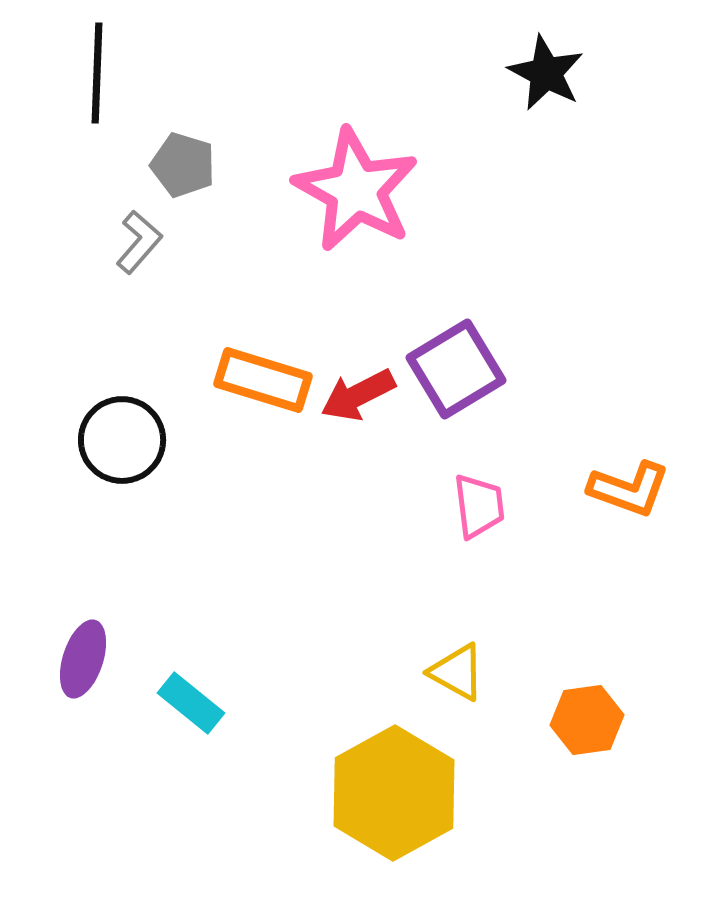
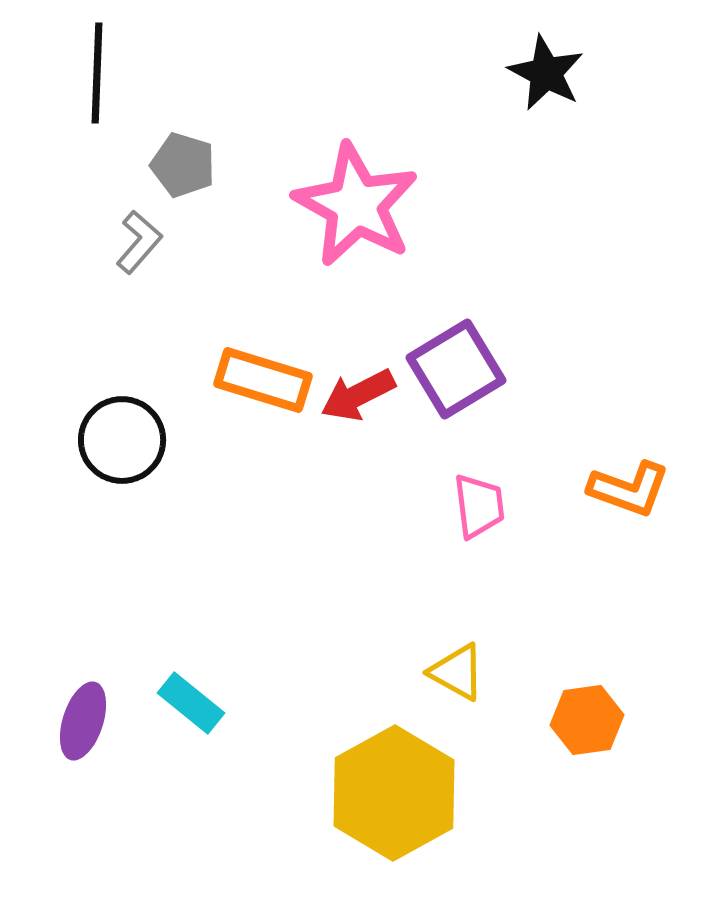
pink star: moved 15 px down
purple ellipse: moved 62 px down
